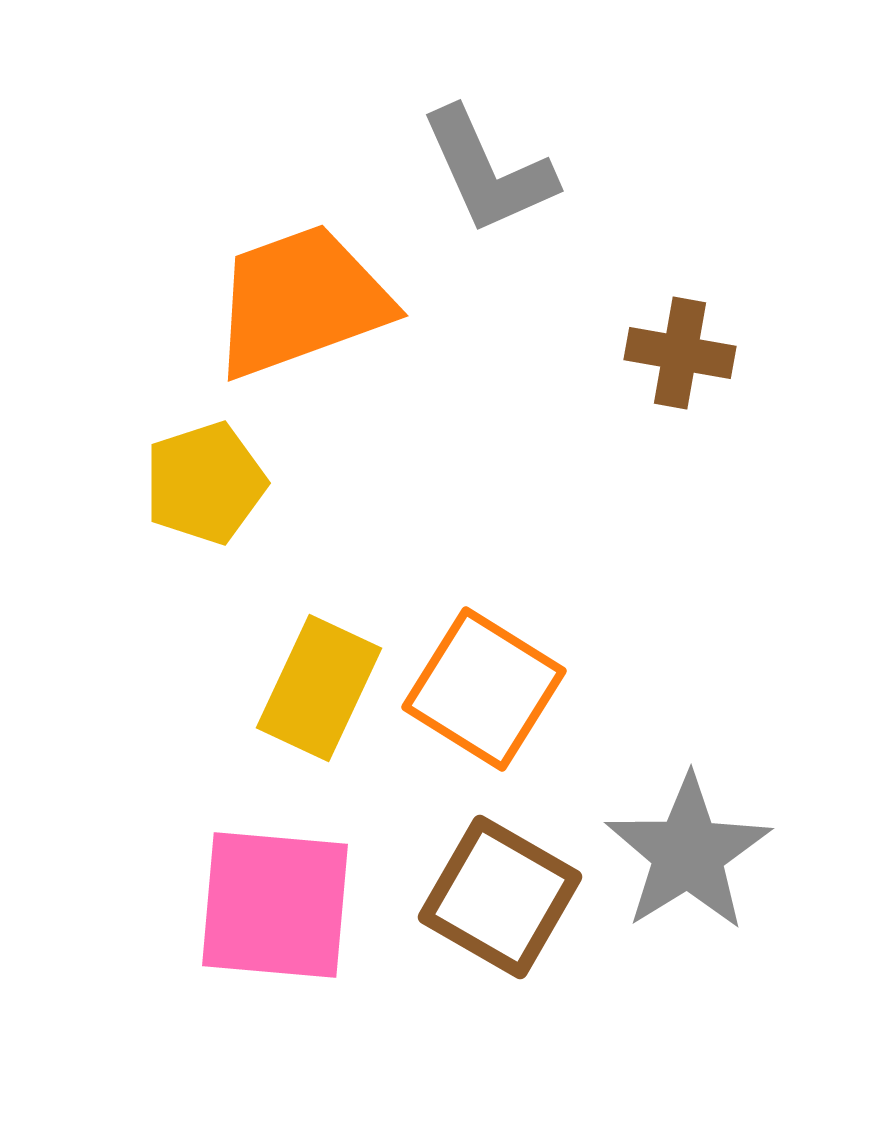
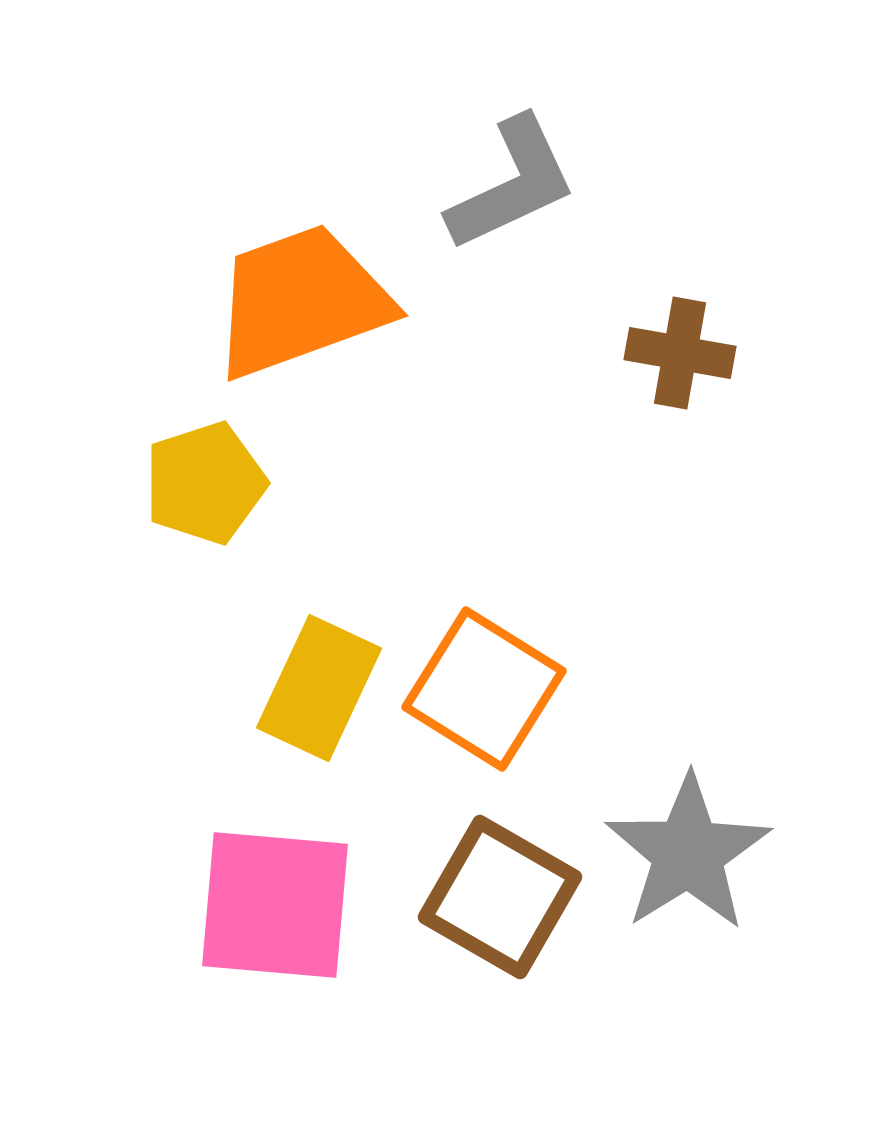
gray L-shape: moved 24 px right, 13 px down; rotated 91 degrees counterclockwise
